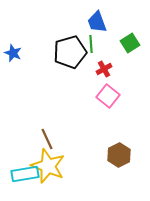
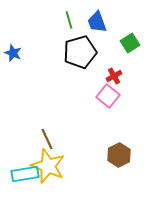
green line: moved 22 px left, 24 px up; rotated 12 degrees counterclockwise
black pentagon: moved 10 px right
red cross: moved 10 px right, 7 px down
